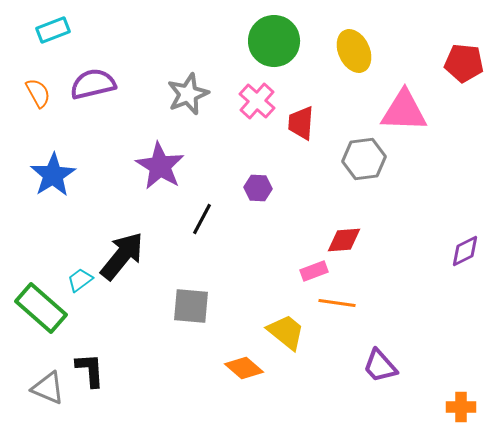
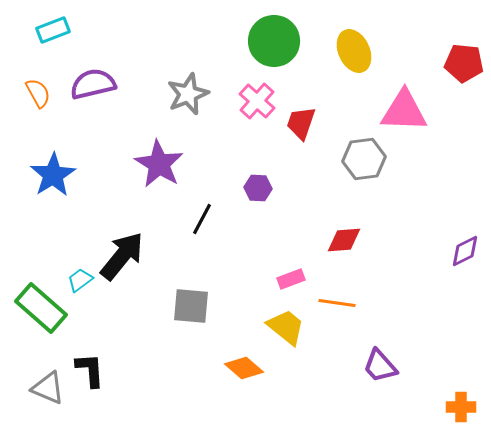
red trapezoid: rotated 15 degrees clockwise
purple star: moved 1 px left, 2 px up
pink rectangle: moved 23 px left, 8 px down
yellow trapezoid: moved 5 px up
